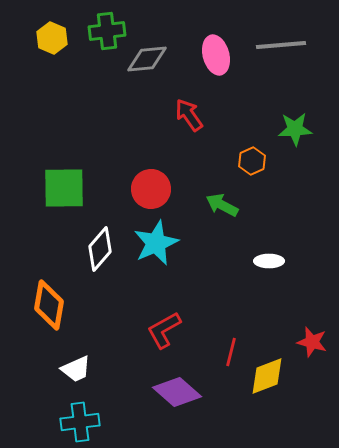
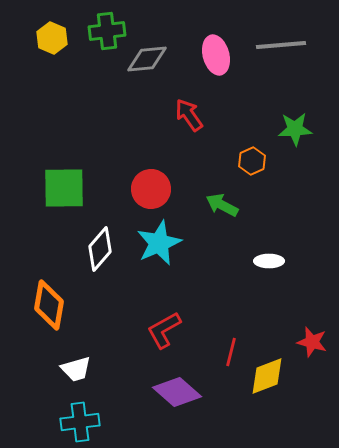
cyan star: moved 3 px right
white trapezoid: rotated 8 degrees clockwise
